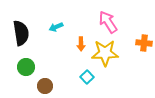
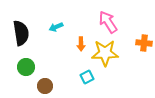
cyan square: rotated 16 degrees clockwise
